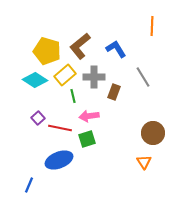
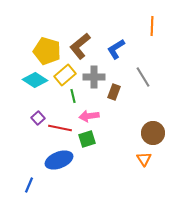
blue L-shape: rotated 90 degrees counterclockwise
orange triangle: moved 3 px up
